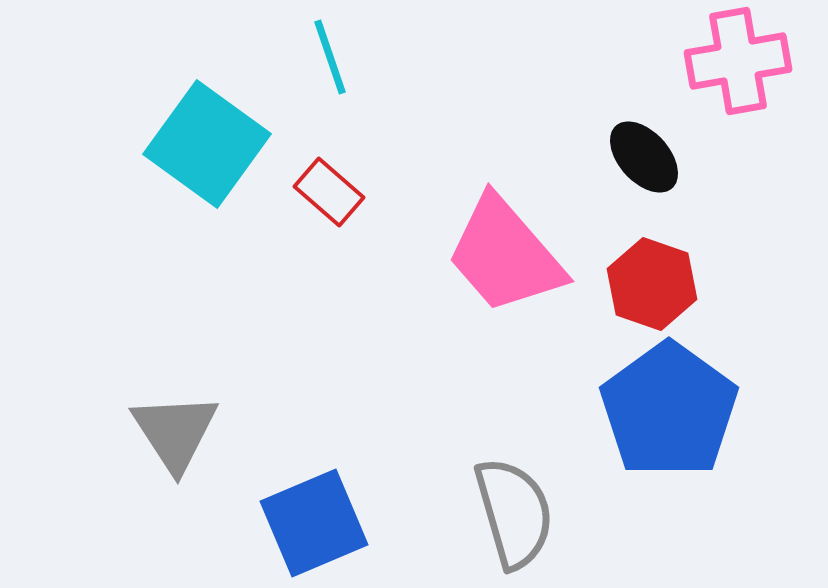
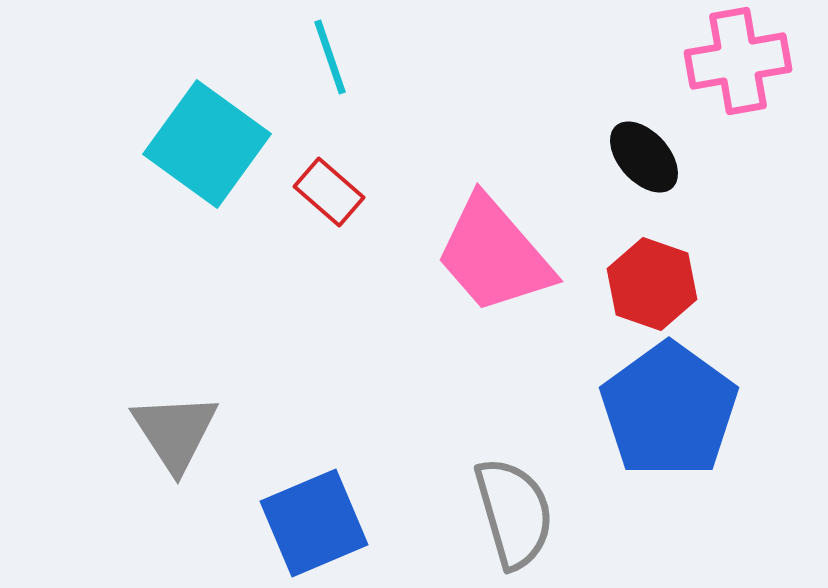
pink trapezoid: moved 11 px left
